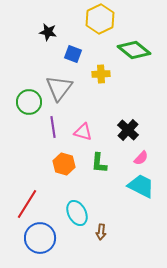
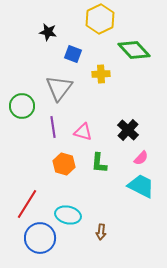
green diamond: rotated 8 degrees clockwise
green circle: moved 7 px left, 4 px down
cyan ellipse: moved 9 px left, 2 px down; rotated 50 degrees counterclockwise
